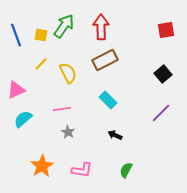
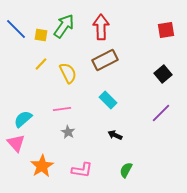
blue line: moved 6 px up; rotated 25 degrees counterclockwise
pink triangle: moved 53 px down; rotated 48 degrees counterclockwise
